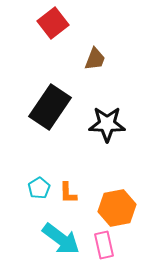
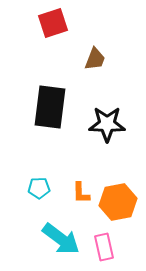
red square: rotated 20 degrees clockwise
black rectangle: rotated 27 degrees counterclockwise
cyan pentagon: rotated 30 degrees clockwise
orange L-shape: moved 13 px right
orange hexagon: moved 1 px right, 6 px up
pink rectangle: moved 2 px down
